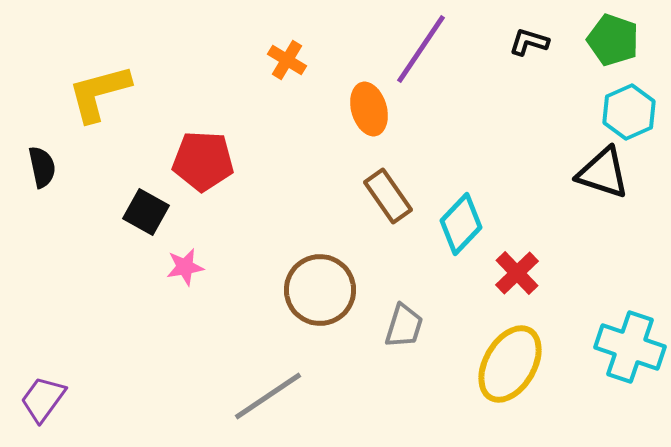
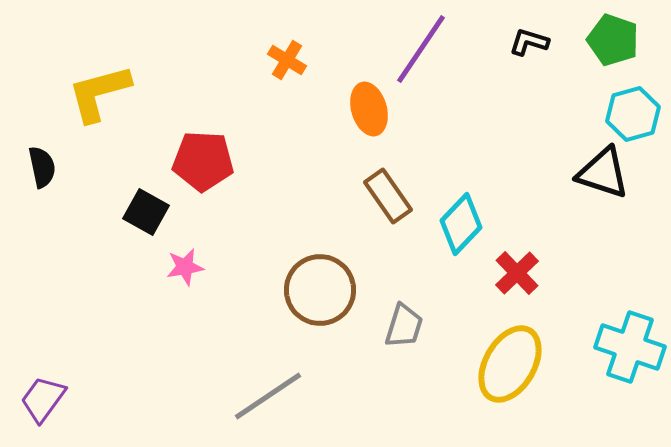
cyan hexagon: moved 4 px right, 2 px down; rotated 8 degrees clockwise
